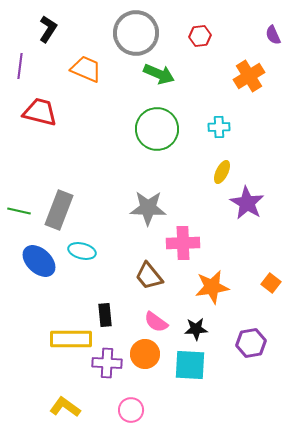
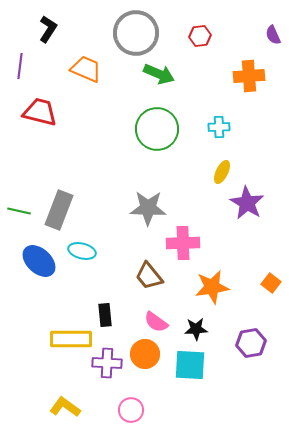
orange cross: rotated 28 degrees clockwise
